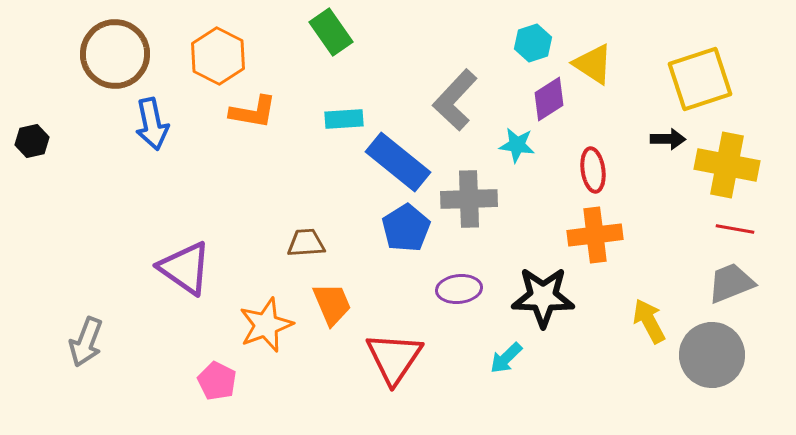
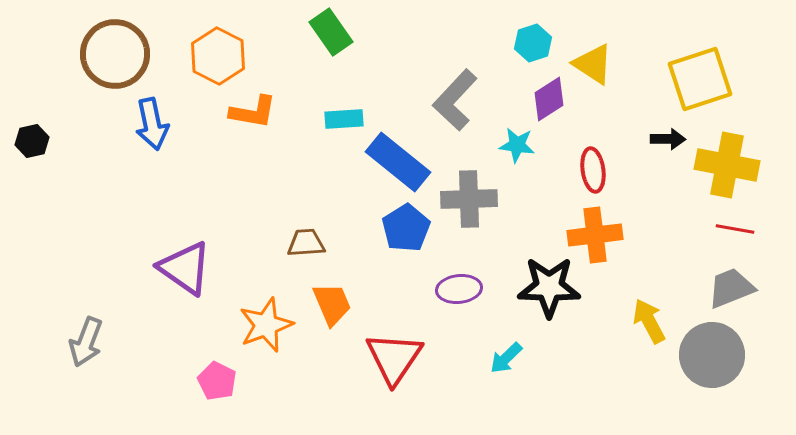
gray trapezoid: moved 5 px down
black star: moved 6 px right, 10 px up
